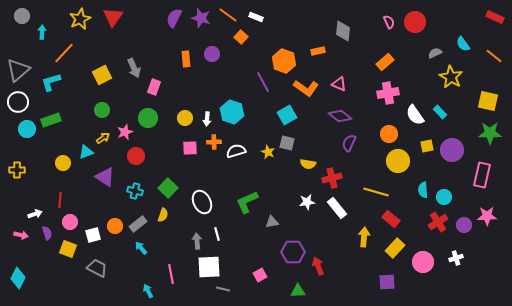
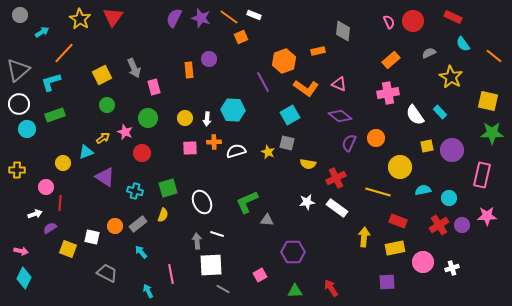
orange line at (228, 15): moved 1 px right, 2 px down
gray circle at (22, 16): moved 2 px left, 1 px up
white rectangle at (256, 17): moved 2 px left, 2 px up
red rectangle at (495, 17): moved 42 px left
yellow star at (80, 19): rotated 15 degrees counterclockwise
red circle at (415, 22): moved 2 px left, 1 px up
cyan arrow at (42, 32): rotated 56 degrees clockwise
orange square at (241, 37): rotated 24 degrees clockwise
gray semicircle at (435, 53): moved 6 px left
purple circle at (212, 54): moved 3 px left, 5 px down
orange rectangle at (186, 59): moved 3 px right, 11 px down
orange hexagon at (284, 61): rotated 20 degrees clockwise
orange rectangle at (385, 62): moved 6 px right, 2 px up
pink rectangle at (154, 87): rotated 35 degrees counterclockwise
white circle at (18, 102): moved 1 px right, 2 px down
green circle at (102, 110): moved 5 px right, 5 px up
cyan hexagon at (232, 112): moved 1 px right, 2 px up; rotated 15 degrees counterclockwise
cyan square at (287, 115): moved 3 px right
green rectangle at (51, 120): moved 4 px right, 5 px up
pink star at (125, 132): rotated 28 degrees counterclockwise
green star at (490, 133): moved 2 px right
orange circle at (389, 134): moved 13 px left, 4 px down
red circle at (136, 156): moved 6 px right, 3 px up
yellow circle at (398, 161): moved 2 px right, 6 px down
red cross at (332, 178): moved 4 px right; rotated 12 degrees counterclockwise
green square at (168, 188): rotated 30 degrees clockwise
cyan semicircle at (423, 190): rotated 84 degrees clockwise
yellow line at (376, 192): moved 2 px right
cyan circle at (444, 197): moved 5 px right, 1 px down
red line at (60, 200): moved 3 px down
white rectangle at (337, 208): rotated 15 degrees counterclockwise
red rectangle at (391, 219): moved 7 px right, 2 px down; rotated 18 degrees counterclockwise
pink circle at (70, 222): moved 24 px left, 35 px up
gray triangle at (272, 222): moved 5 px left, 2 px up; rotated 16 degrees clockwise
red cross at (438, 222): moved 1 px right, 3 px down
purple circle at (464, 225): moved 2 px left
purple semicircle at (47, 233): moved 3 px right, 5 px up; rotated 104 degrees counterclockwise
white line at (217, 234): rotated 56 degrees counterclockwise
pink arrow at (21, 235): moved 16 px down
white square at (93, 235): moved 1 px left, 2 px down; rotated 28 degrees clockwise
cyan arrow at (141, 248): moved 4 px down
yellow rectangle at (395, 248): rotated 36 degrees clockwise
white cross at (456, 258): moved 4 px left, 10 px down
red arrow at (318, 266): moved 13 px right, 22 px down; rotated 12 degrees counterclockwise
white square at (209, 267): moved 2 px right, 2 px up
gray trapezoid at (97, 268): moved 10 px right, 5 px down
cyan diamond at (18, 278): moved 6 px right
gray line at (223, 289): rotated 16 degrees clockwise
green triangle at (298, 291): moved 3 px left
